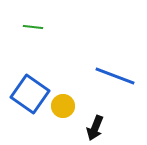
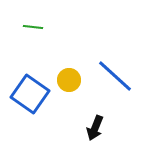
blue line: rotated 21 degrees clockwise
yellow circle: moved 6 px right, 26 px up
